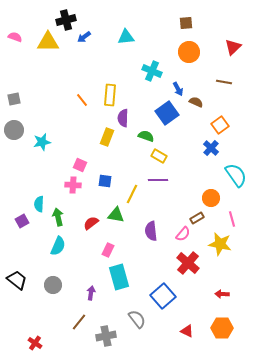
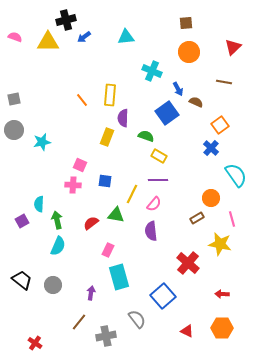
green arrow at (58, 217): moved 1 px left, 3 px down
pink semicircle at (183, 234): moved 29 px left, 30 px up
black trapezoid at (17, 280): moved 5 px right
